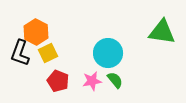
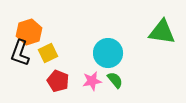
orange hexagon: moved 7 px left; rotated 15 degrees clockwise
